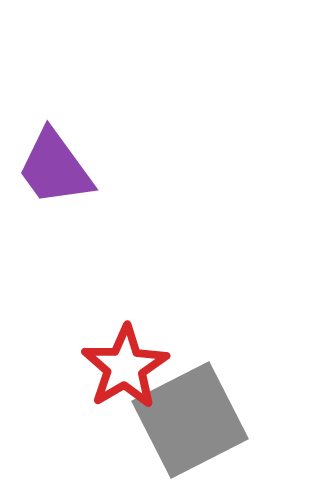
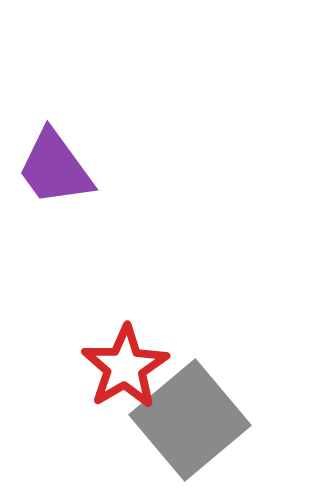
gray square: rotated 13 degrees counterclockwise
